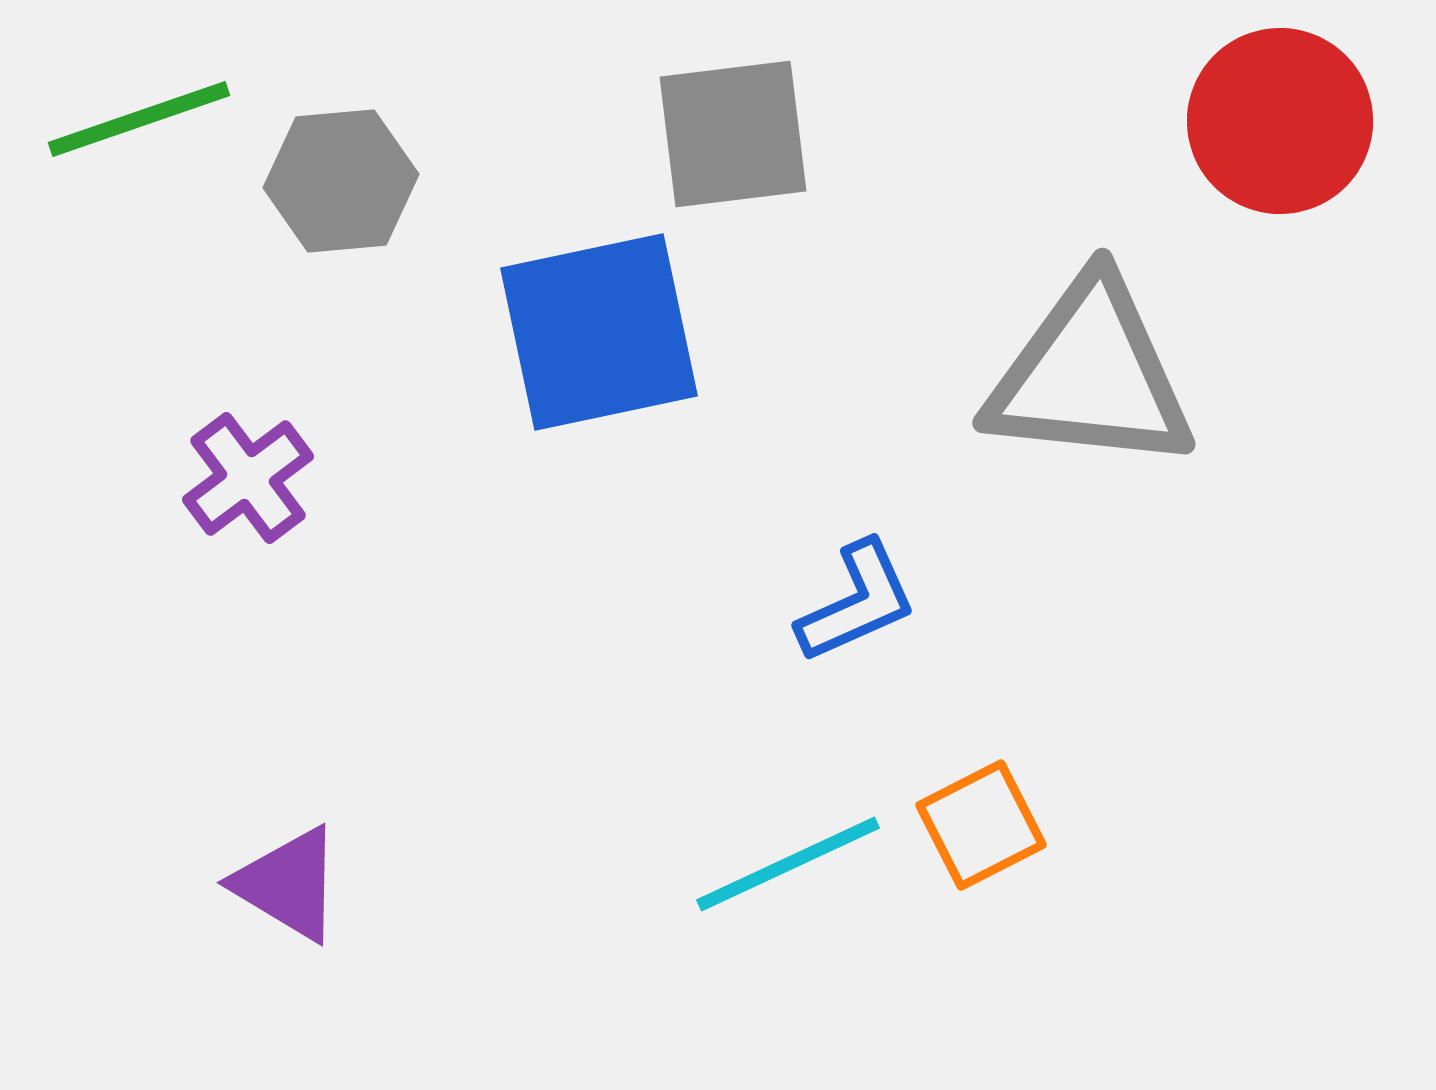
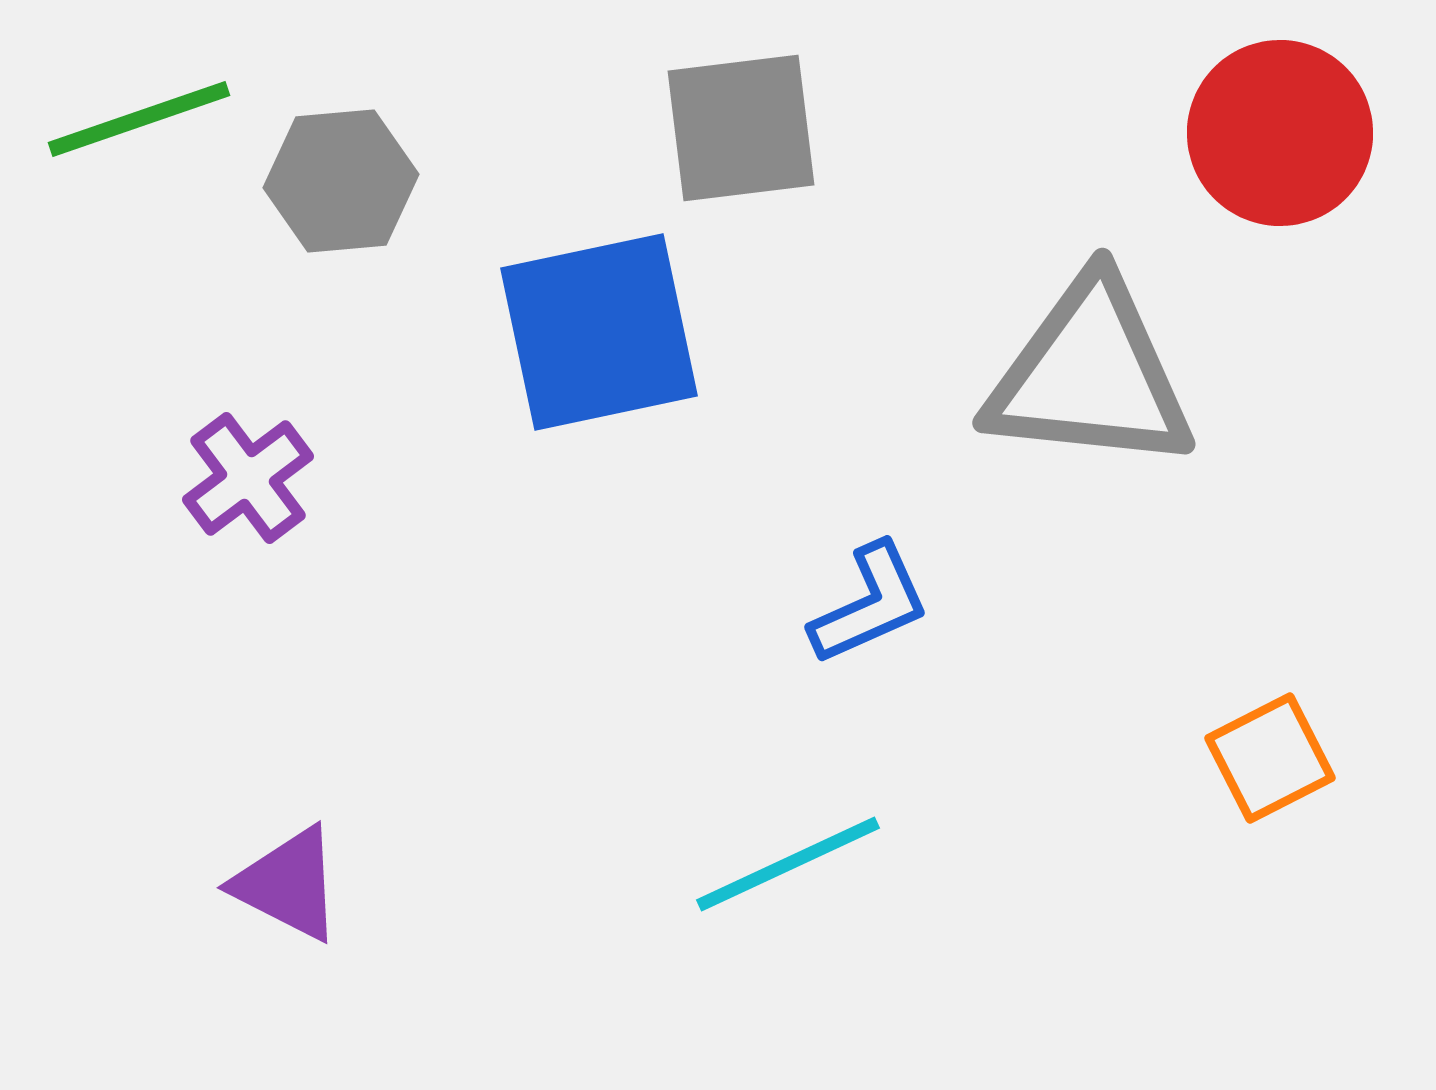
red circle: moved 12 px down
gray square: moved 8 px right, 6 px up
blue L-shape: moved 13 px right, 2 px down
orange square: moved 289 px right, 67 px up
purple triangle: rotated 4 degrees counterclockwise
